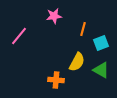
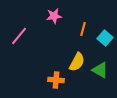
cyan square: moved 4 px right, 5 px up; rotated 28 degrees counterclockwise
green triangle: moved 1 px left
